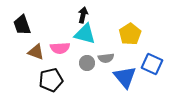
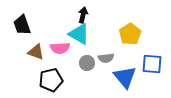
cyan triangle: moved 6 px left; rotated 15 degrees clockwise
blue square: rotated 20 degrees counterclockwise
